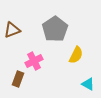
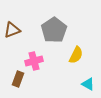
gray pentagon: moved 1 px left, 1 px down
pink cross: rotated 12 degrees clockwise
